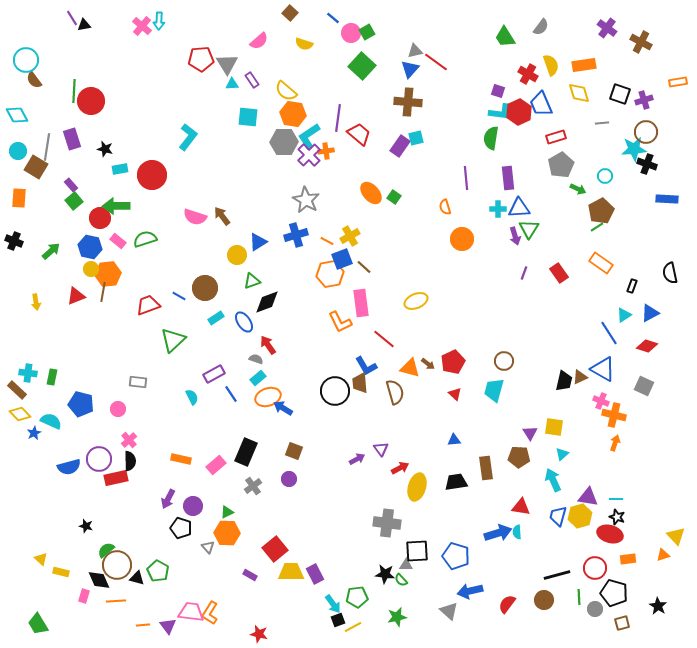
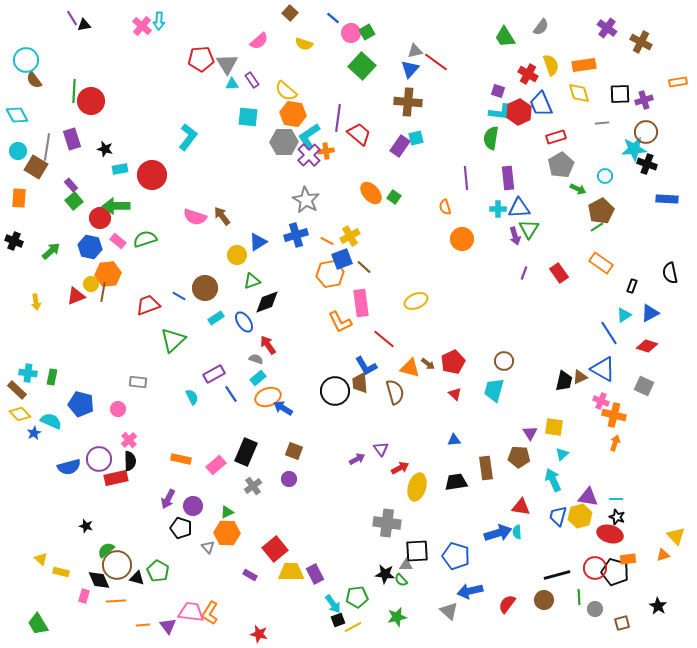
black square at (620, 94): rotated 20 degrees counterclockwise
yellow circle at (91, 269): moved 15 px down
black pentagon at (614, 593): moved 1 px right, 21 px up
